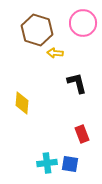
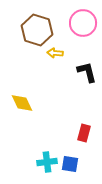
black L-shape: moved 10 px right, 11 px up
yellow diamond: rotated 30 degrees counterclockwise
red rectangle: moved 2 px right, 1 px up; rotated 36 degrees clockwise
cyan cross: moved 1 px up
